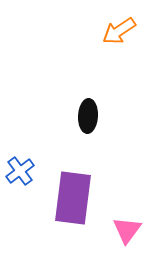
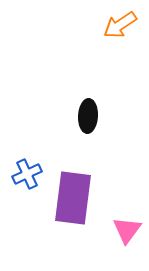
orange arrow: moved 1 px right, 6 px up
blue cross: moved 7 px right, 3 px down; rotated 12 degrees clockwise
